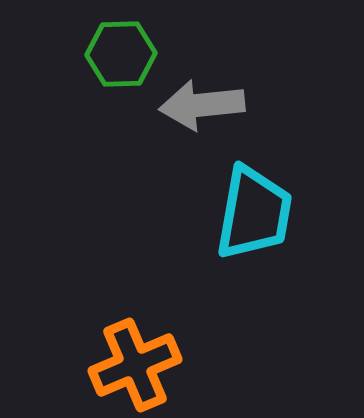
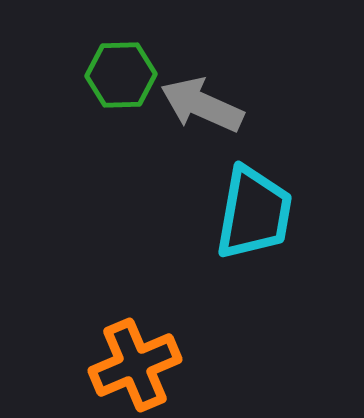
green hexagon: moved 21 px down
gray arrow: rotated 30 degrees clockwise
